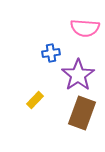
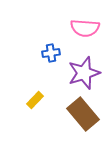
purple star: moved 6 px right, 2 px up; rotated 16 degrees clockwise
brown rectangle: moved 1 px right, 1 px down; rotated 60 degrees counterclockwise
